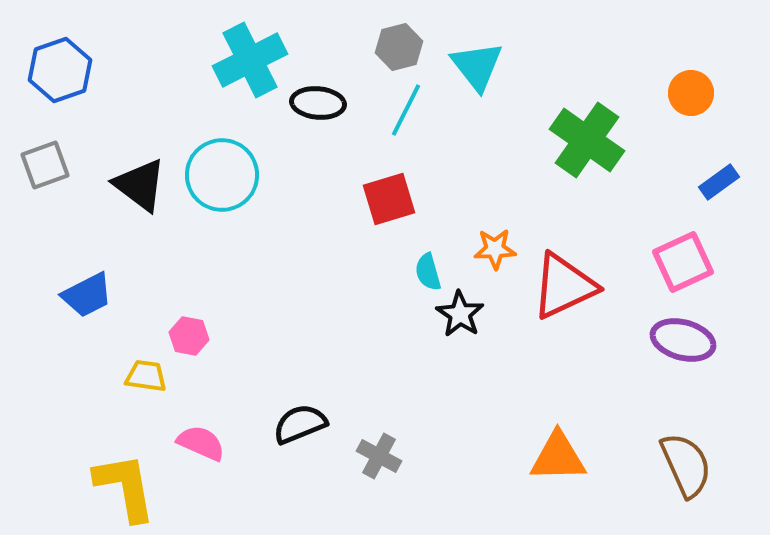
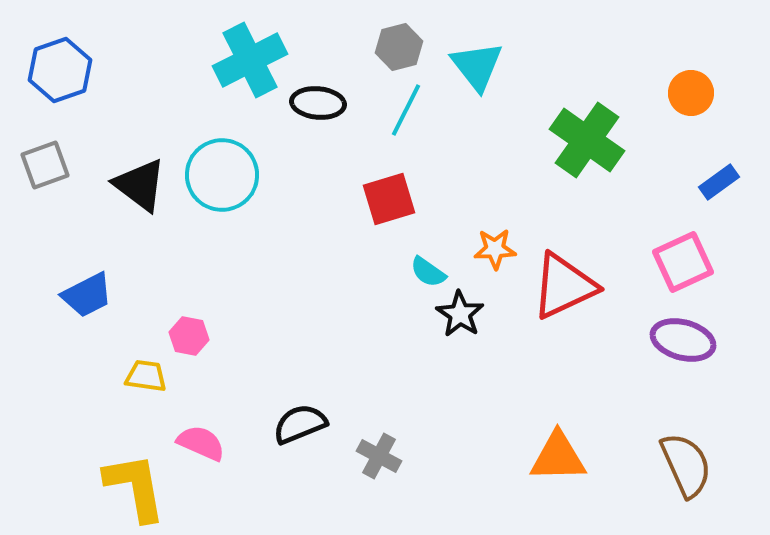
cyan semicircle: rotated 39 degrees counterclockwise
yellow L-shape: moved 10 px right
